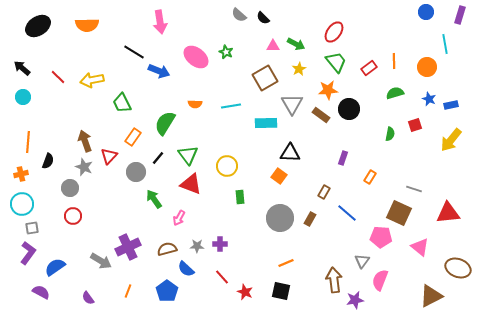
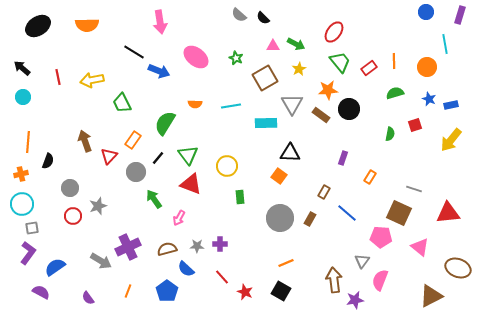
green star at (226, 52): moved 10 px right, 6 px down
green trapezoid at (336, 62): moved 4 px right
red line at (58, 77): rotated 35 degrees clockwise
orange rectangle at (133, 137): moved 3 px down
gray star at (84, 167): moved 14 px right, 39 px down; rotated 30 degrees clockwise
black square at (281, 291): rotated 18 degrees clockwise
